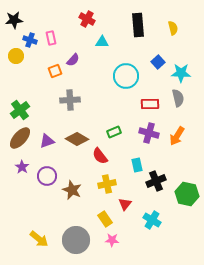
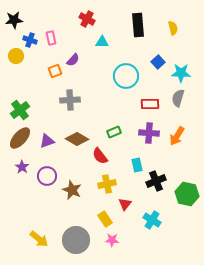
gray semicircle: rotated 150 degrees counterclockwise
purple cross: rotated 12 degrees counterclockwise
